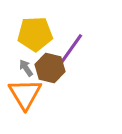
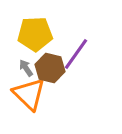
purple line: moved 5 px right, 5 px down
orange triangle: moved 4 px right; rotated 15 degrees counterclockwise
